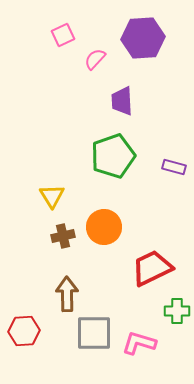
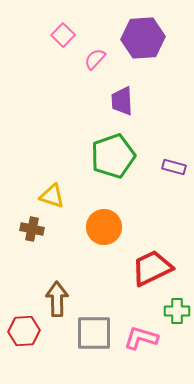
pink square: rotated 20 degrees counterclockwise
yellow triangle: rotated 40 degrees counterclockwise
brown cross: moved 31 px left, 7 px up; rotated 25 degrees clockwise
brown arrow: moved 10 px left, 5 px down
pink L-shape: moved 2 px right, 5 px up
